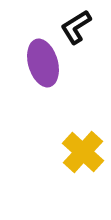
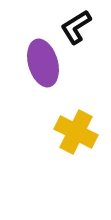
yellow cross: moved 7 px left, 20 px up; rotated 15 degrees counterclockwise
